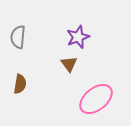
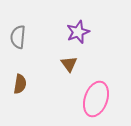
purple star: moved 5 px up
pink ellipse: rotated 32 degrees counterclockwise
